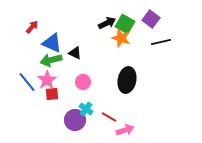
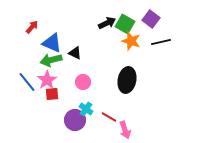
orange star: moved 10 px right, 3 px down
pink arrow: rotated 90 degrees clockwise
